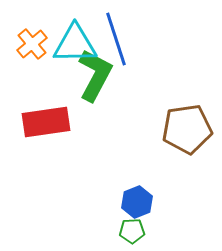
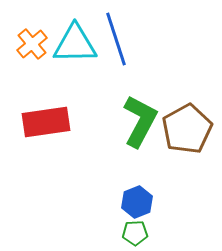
green L-shape: moved 45 px right, 46 px down
brown pentagon: rotated 21 degrees counterclockwise
green pentagon: moved 3 px right, 2 px down
